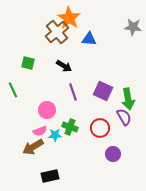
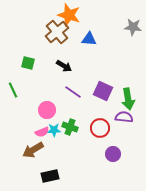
orange star: moved 3 px up; rotated 15 degrees counterclockwise
purple line: rotated 36 degrees counterclockwise
purple semicircle: rotated 54 degrees counterclockwise
pink semicircle: moved 2 px right, 1 px down
cyan star: moved 1 px left, 5 px up
brown arrow: moved 3 px down
